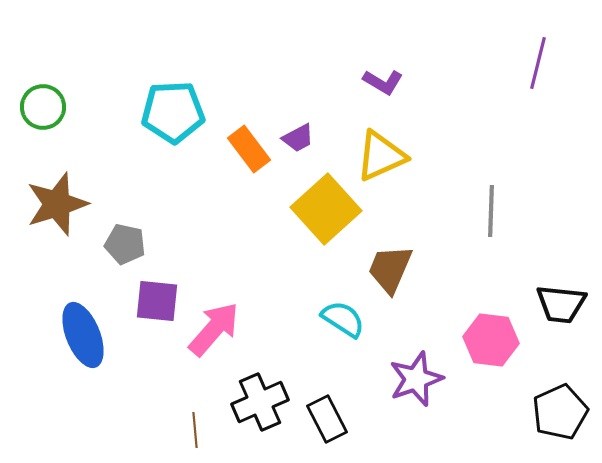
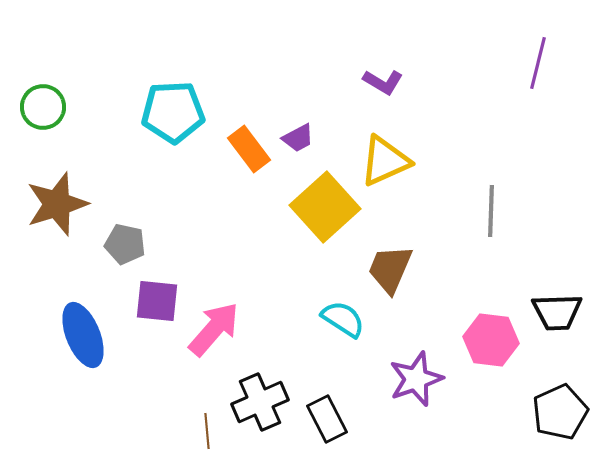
yellow triangle: moved 4 px right, 5 px down
yellow square: moved 1 px left, 2 px up
black trapezoid: moved 4 px left, 8 px down; rotated 8 degrees counterclockwise
brown line: moved 12 px right, 1 px down
